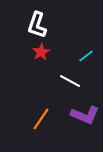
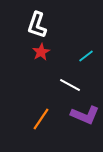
white line: moved 4 px down
